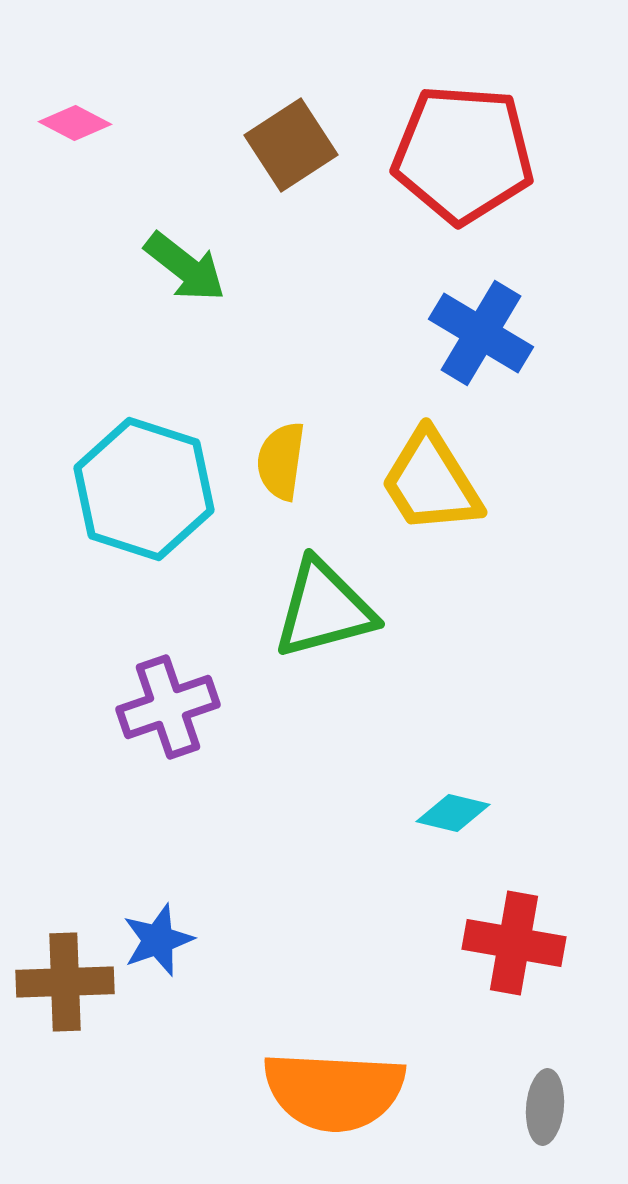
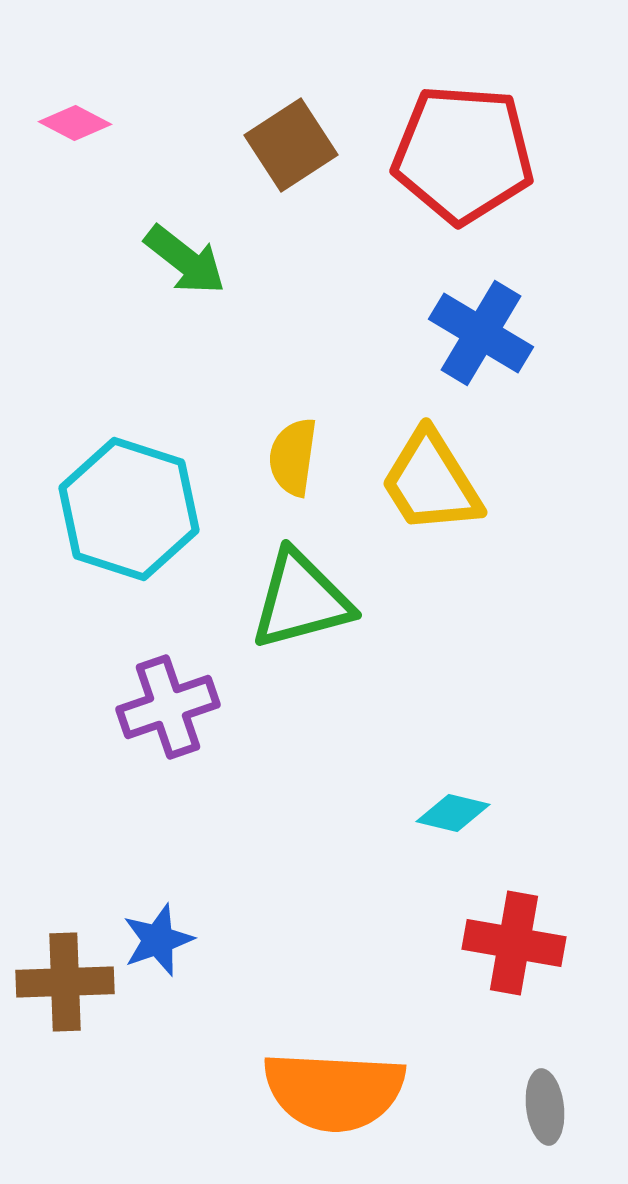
green arrow: moved 7 px up
yellow semicircle: moved 12 px right, 4 px up
cyan hexagon: moved 15 px left, 20 px down
green triangle: moved 23 px left, 9 px up
gray ellipse: rotated 12 degrees counterclockwise
